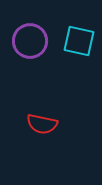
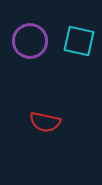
red semicircle: moved 3 px right, 2 px up
